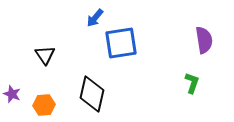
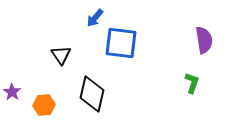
blue square: rotated 16 degrees clockwise
black triangle: moved 16 px right
purple star: moved 2 px up; rotated 12 degrees clockwise
